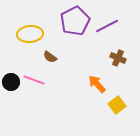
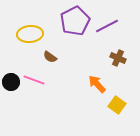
yellow square: rotated 18 degrees counterclockwise
